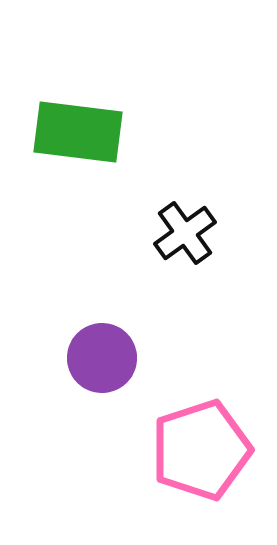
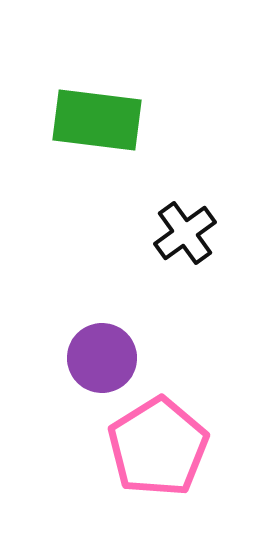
green rectangle: moved 19 px right, 12 px up
pink pentagon: moved 43 px left, 3 px up; rotated 14 degrees counterclockwise
